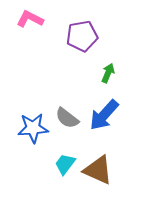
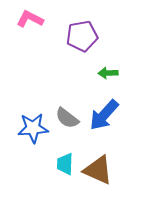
green arrow: rotated 114 degrees counterclockwise
cyan trapezoid: rotated 35 degrees counterclockwise
